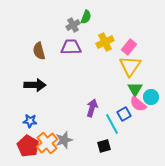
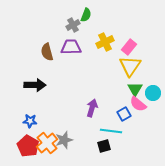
green semicircle: moved 2 px up
brown semicircle: moved 8 px right, 1 px down
cyan circle: moved 2 px right, 4 px up
cyan line: moved 1 px left, 7 px down; rotated 55 degrees counterclockwise
